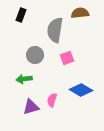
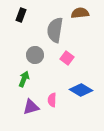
pink square: rotated 32 degrees counterclockwise
green arrow: rotated 119 degrees clockwise
pink semicircle: rotated 16 degrees counterclockwise
